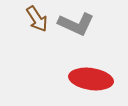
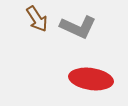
gray L-shape: moved 2 px right, 3 px down
